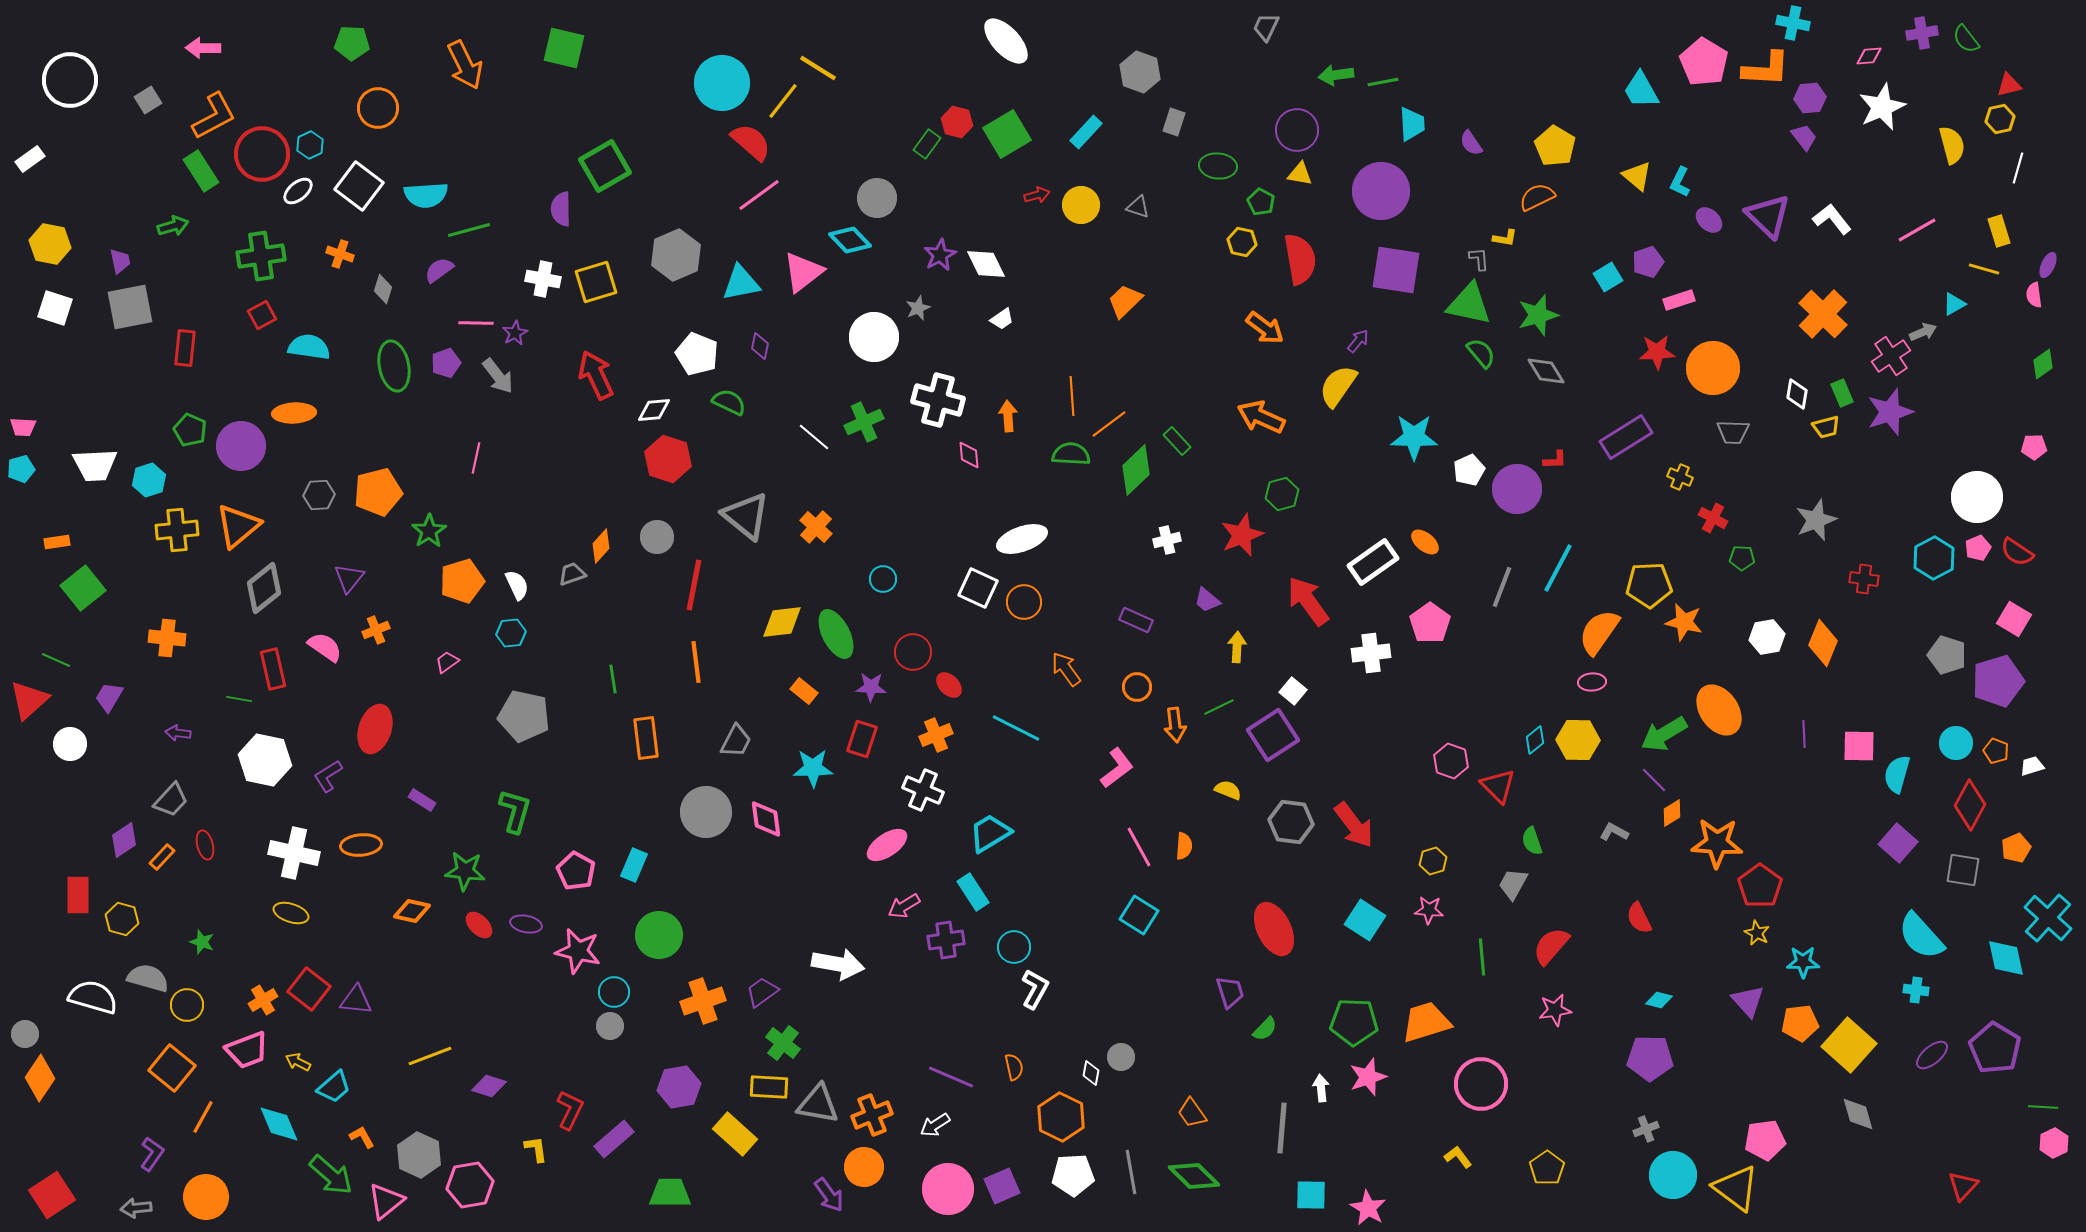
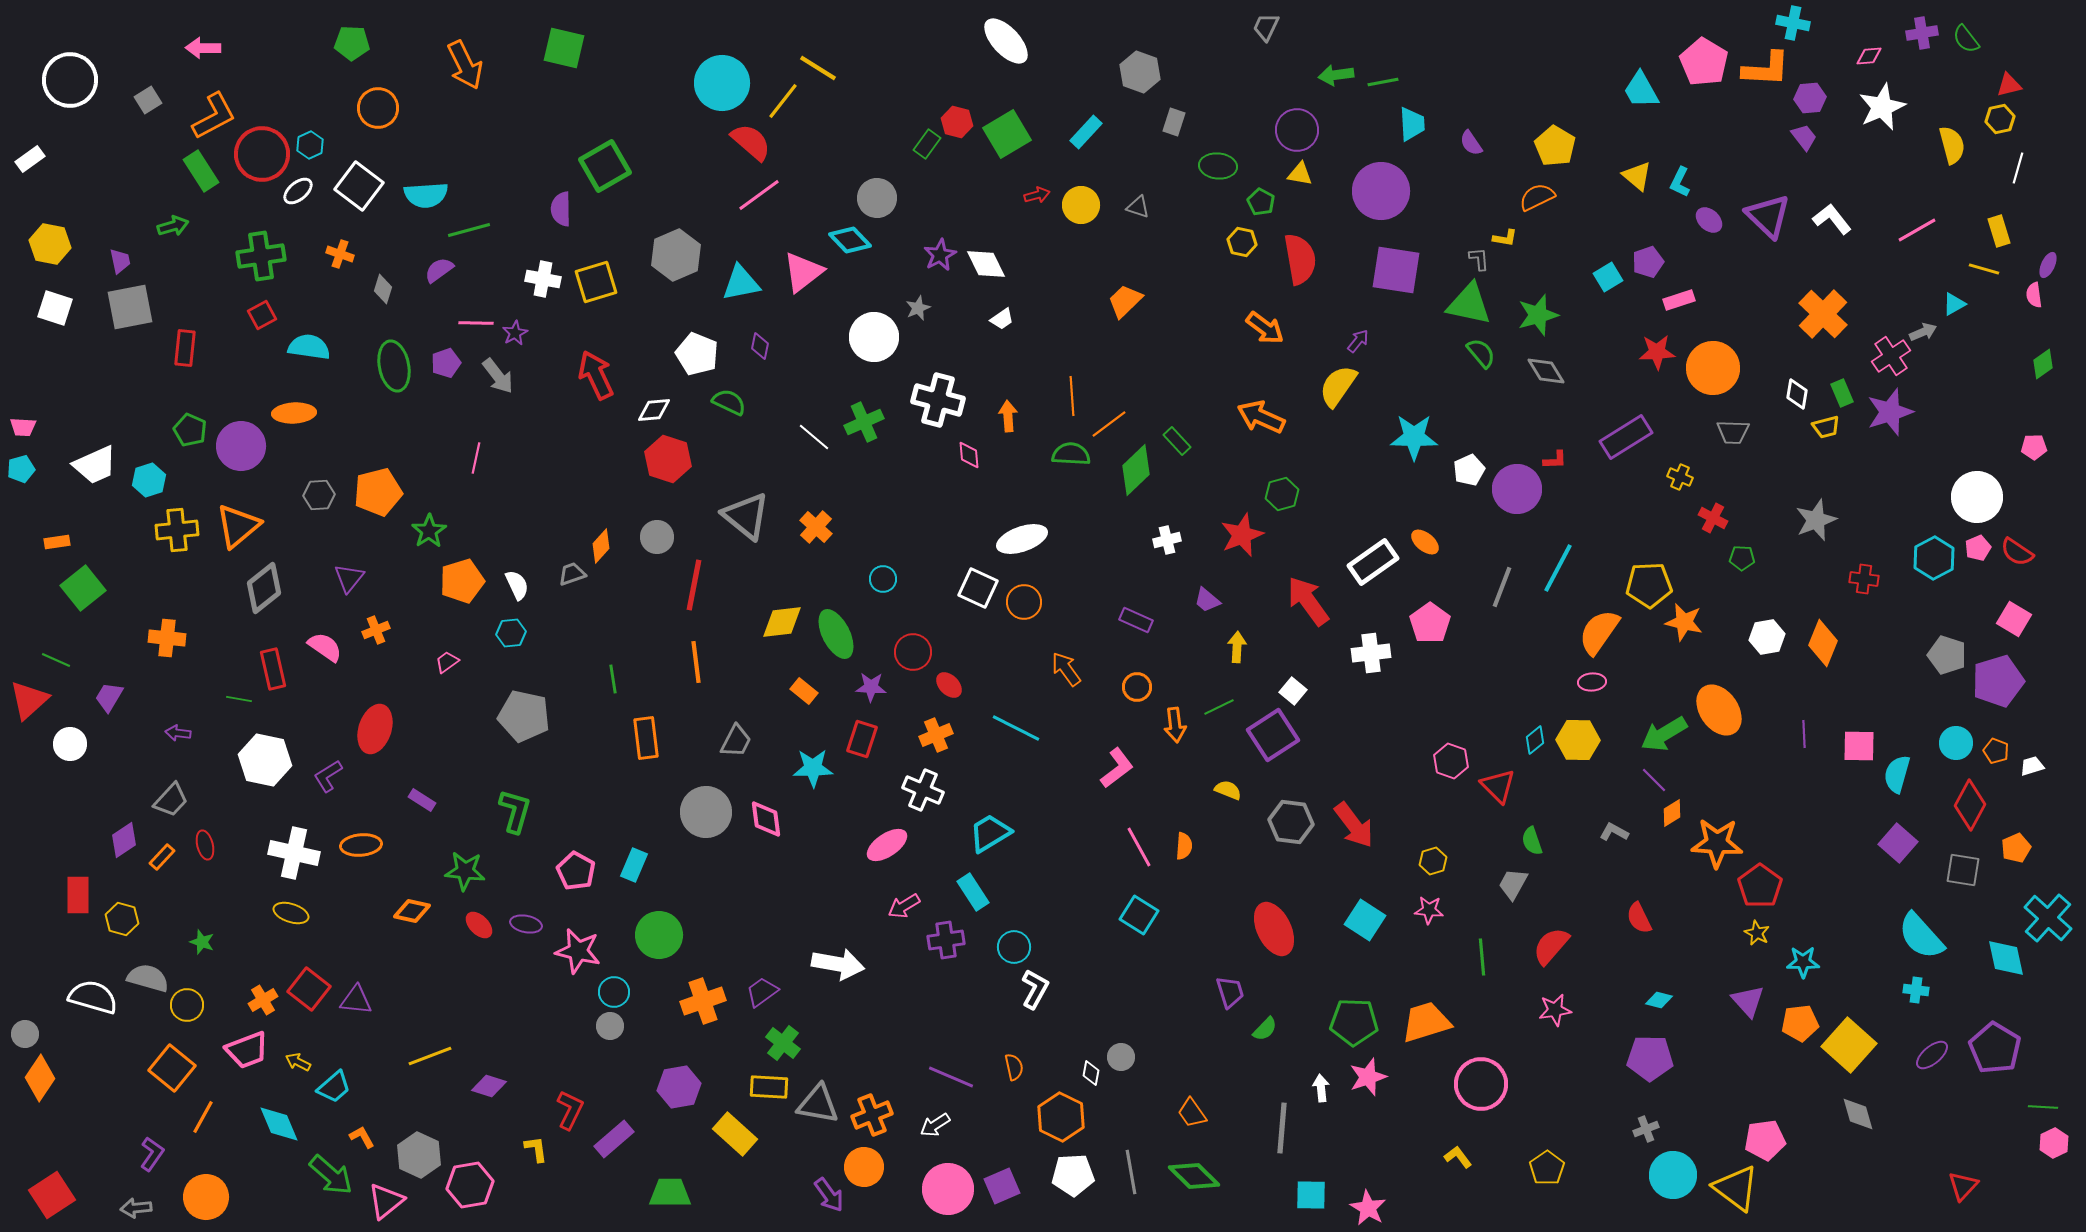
white trapezoid at (95, 465): rotated 21 degrees counterclockwise
